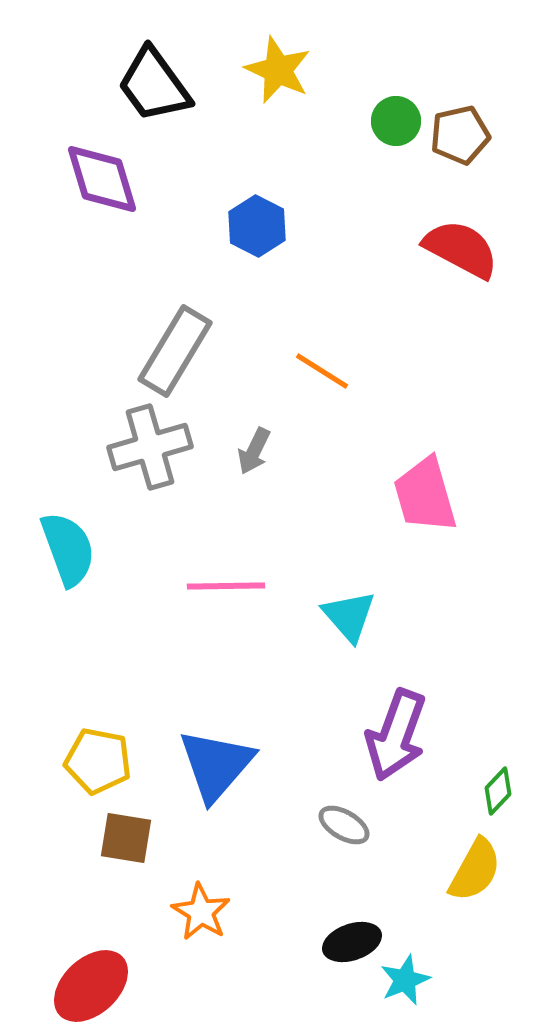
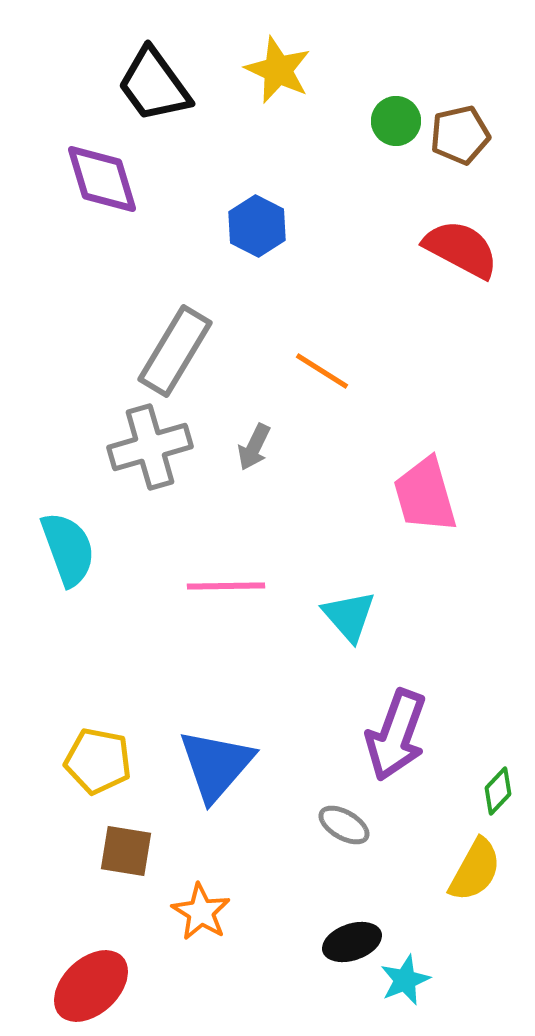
gray arrow: moved 4 px up
brown square: moved 13 px down
